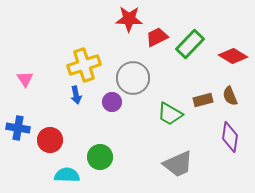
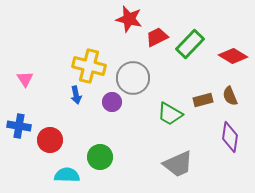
red star: rotated 12 degrees clockwise
yellow cross: moved 5 px right, 1 px down; rotated 32 degrees clockwise
blue cross: moved 1 px right, 2 px up
